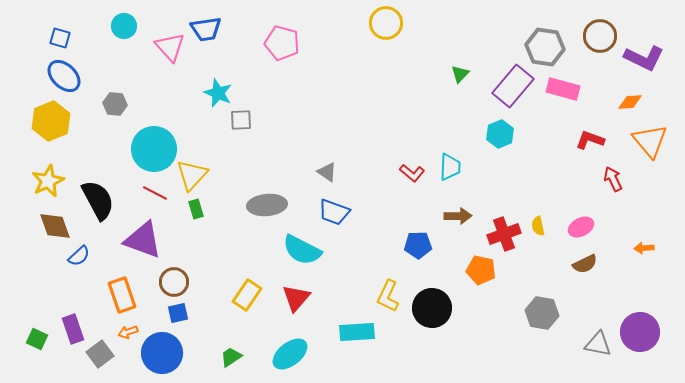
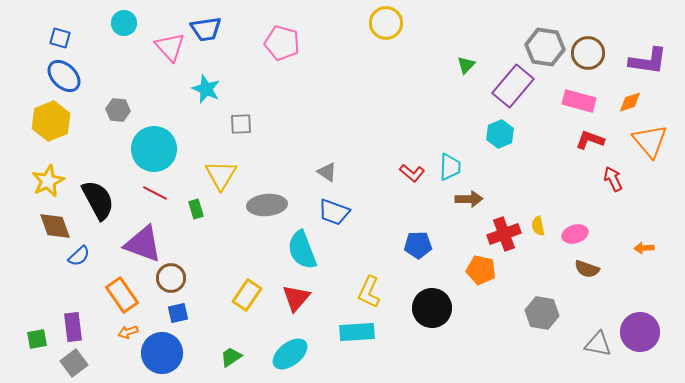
cyan circle at (124, 26): moved 3 px up
brown circle at (600, 36): moved 12 px left, 17 px down
purple L-shape at (644, 58): moved 4 px right, 3 px down; rotated 18 degrees counterclockwise
green triangle at (460, 74): moved 6 px right, 9 px up
pink rectangle at (563, 89): moved 16 px right, 12 px down
cyan star at (218, 93): moved 12 px left, 4 px up
orange diamond at (630, 102): rotated 15 degrees counterclockwise
gray hexagon at (115, 104): moved 3 px right, 6 px down
gray square at (241, 120): moved 4 px down
yellow triangle at (192, 175): moved 29 px right; rotated 12 degrees counterclockwise
brown arrow at (458, 216): moved 11 px right, 17 px up
pink ellipse at (581, 227): moved 6 px left, 7 px down; rotated 10 degrees clockwise
purple triangle at (143, 240): moved 4 px down
cyan semicircle at (302, 250): rotated 42 degrees clockwise
brown semicircle at (585, 264): moved 2 px right, 5 px down; rotated 45 degrees clockwise
brown circle at (174, 282): moved 3 px left, 4 px up
orange rectangle at (122, 295): rotated 16 degrees counterclockwise
yellow L-shape at (388, 296): moved 19 px left, 4 px up
purple rectangle at (73, 329): moved 2 px up; rotated 12 degrees clockwise
green square at (37, 339): rotated 35 degrees counterclockwise
gray square at (100, 354): moved 26 px left, 9 px down
